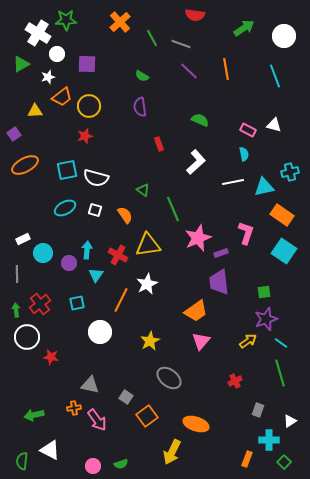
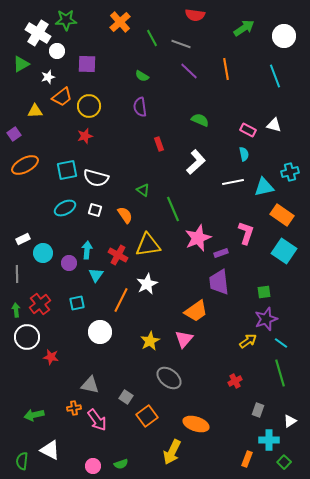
white circle at (57, 54): moved 3 px up
pink triangle at (201, 341): moved 17 px left, 2 px up
